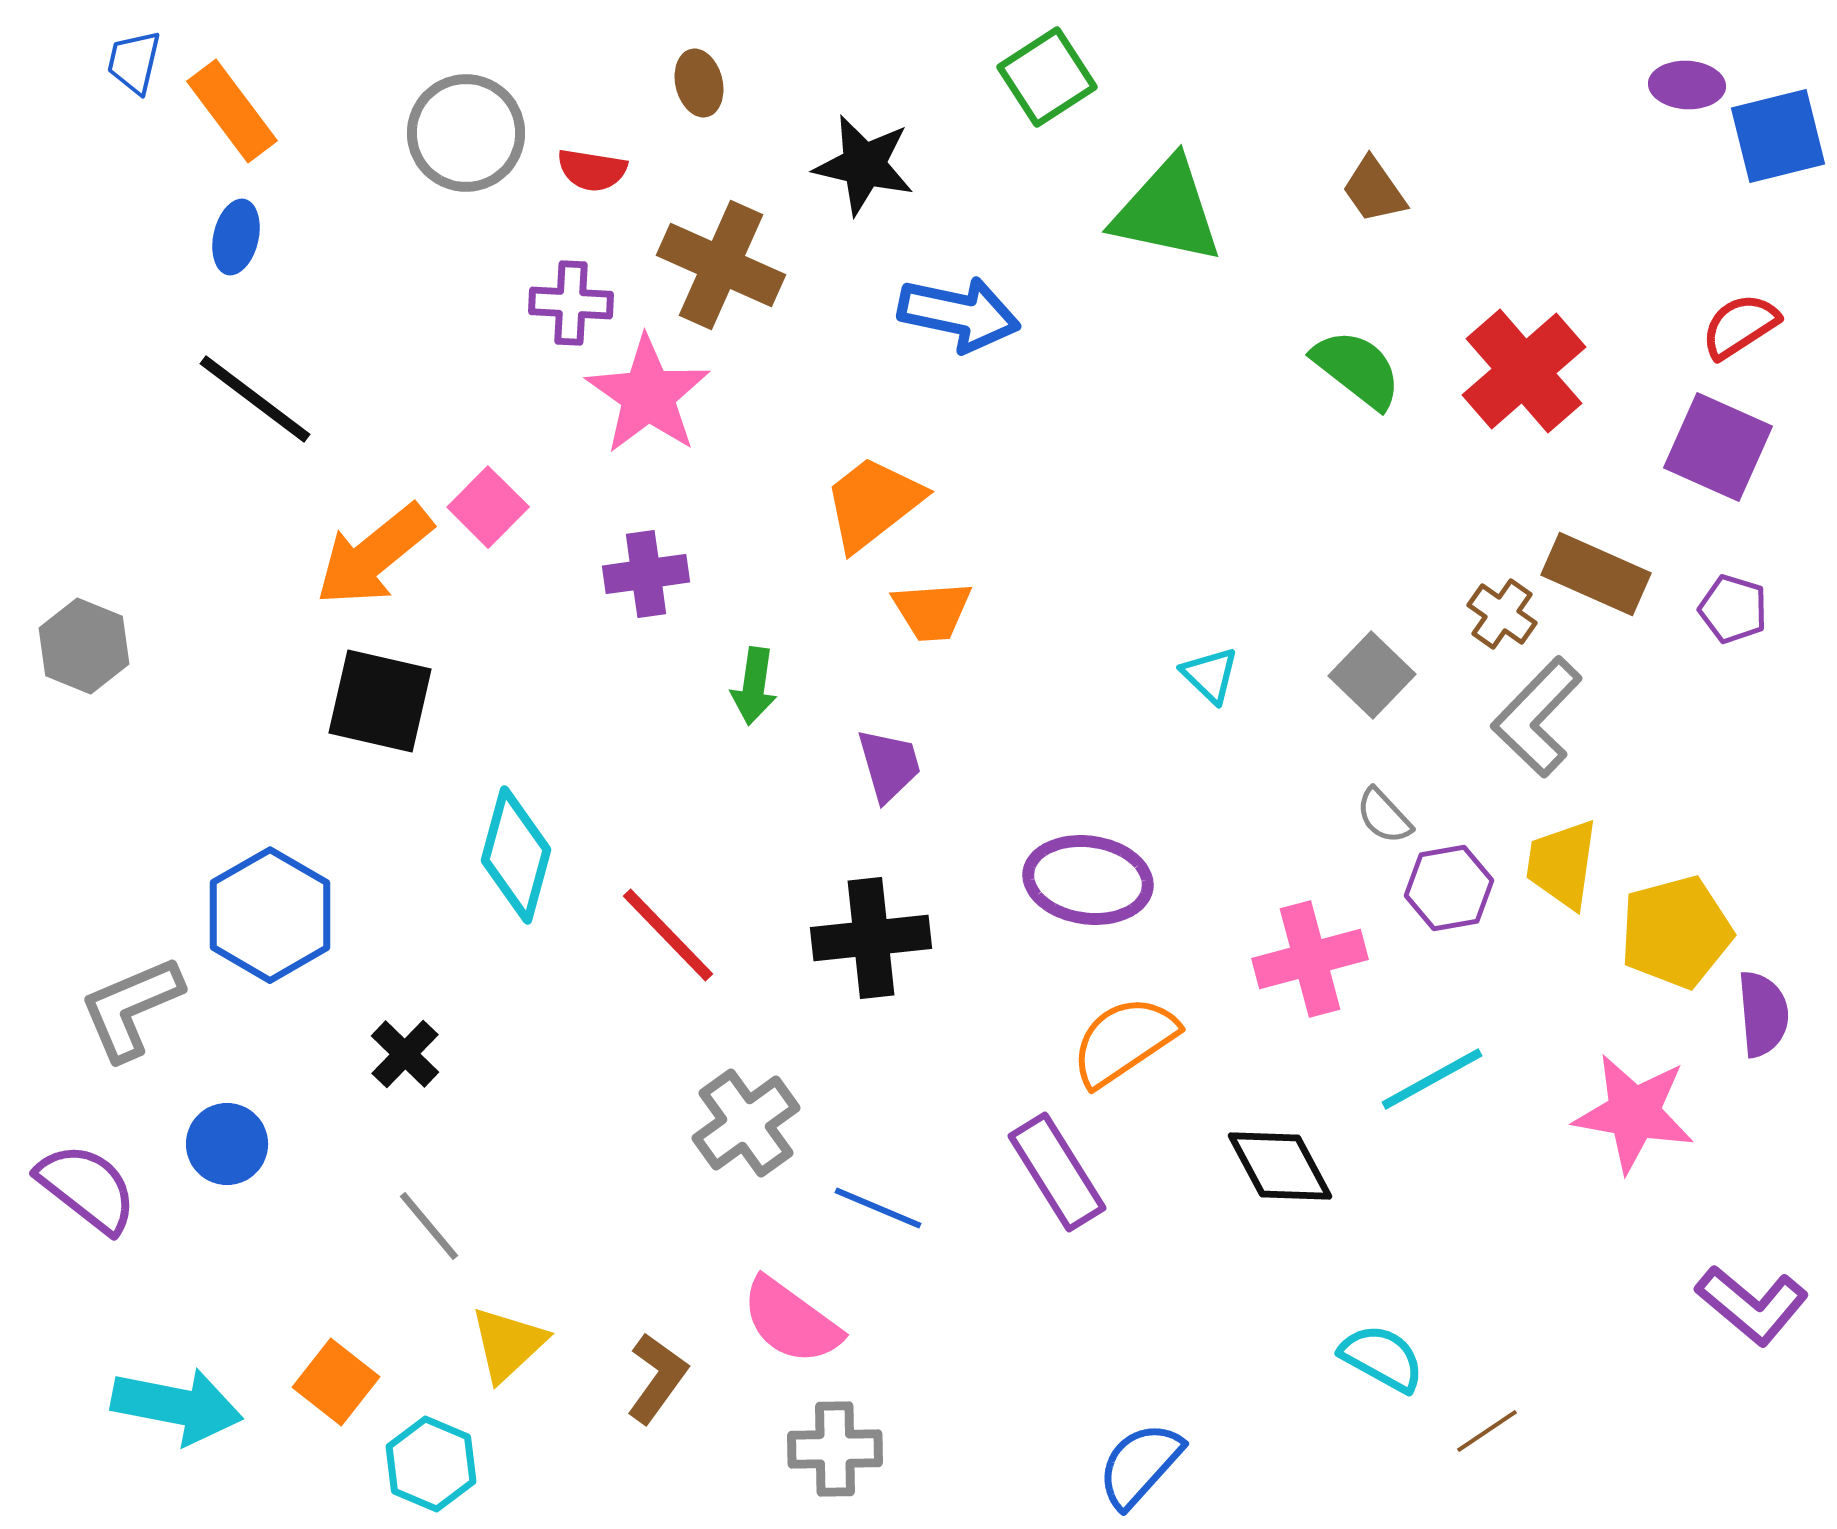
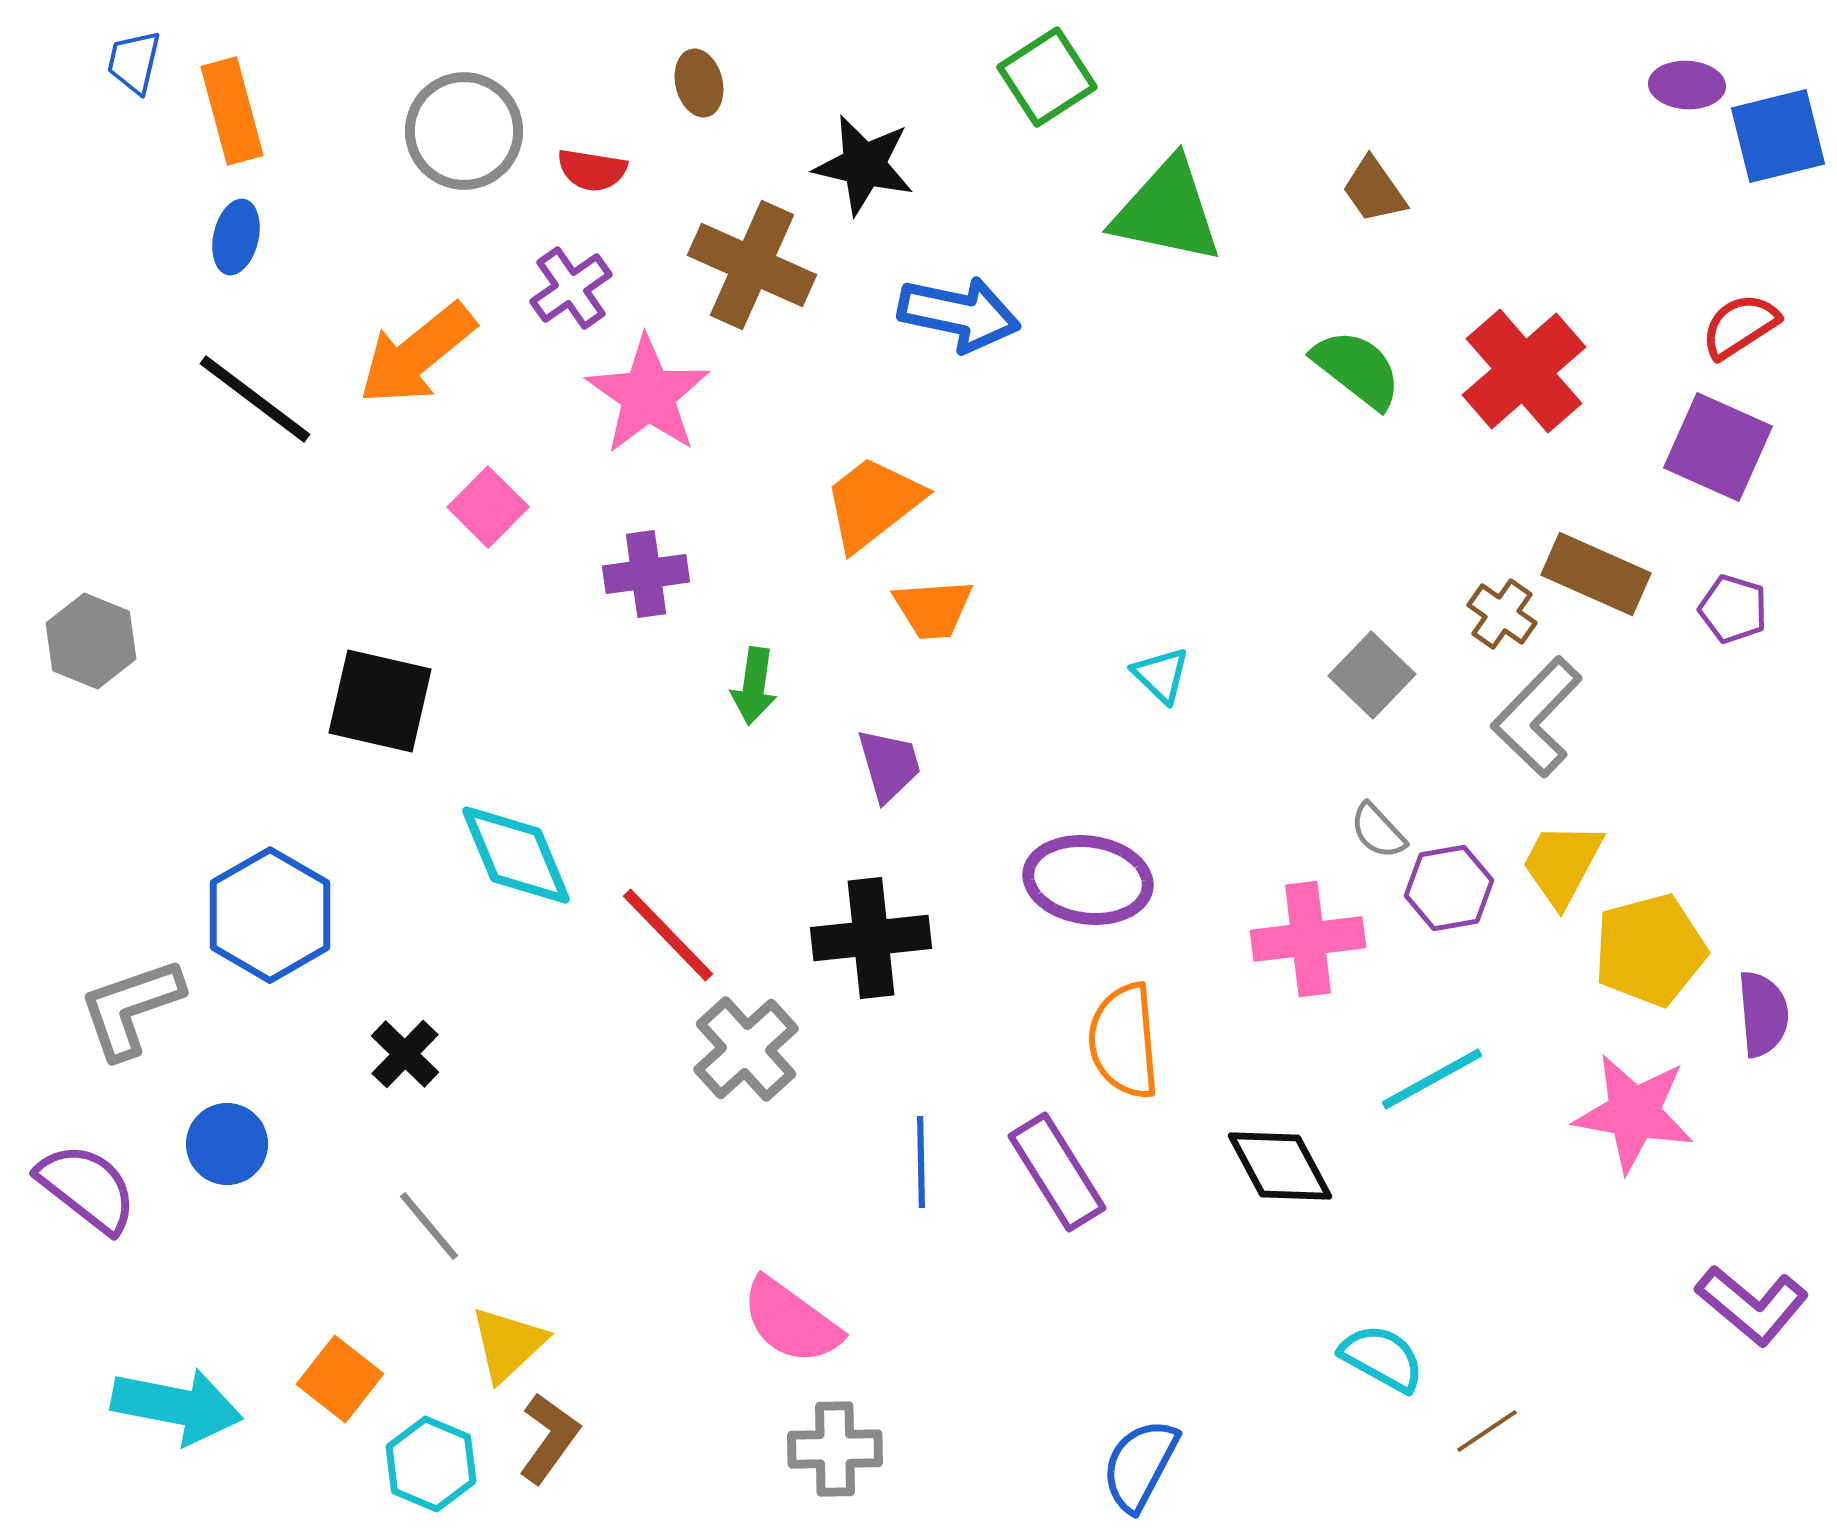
orange rectangle at (232, 111): rotated 22 degrees clockwise
gray circle at (466, 133): moved 2 px left, 2 px up
brown cross at (721, 265): moved 31 px right
purple cross at (571, 303): moved 15 px up; rotated 38 degrees counterclockwise
orange arrow at (374, 555): moved 43 px right, 201 px up
orange trapezoid at (932, 611): moved 1 px right, 2 px up
gray hexagon at (84, 646): moved 7 px right, 5 px up
cyan triangle at (1210, 675): moved 49 px left
gray semicircle at (1384, 816): moved 6 px left, 15 px down
cyan diamond at (516, 855): rotated 38 degrees counterclockwise
yellow trapezoid at (1562, 864): rotated 20 degrees clockwise
yellow pentagon at (1676, 932): moved 26 px left, 18 px down
pink cross at (1310, 959): moved 2 px left, 20 px up; rotated 8 degrees clockwise
gray L-shape at (131, 1008): rotated 4 degrees clockwise
orange semicircle at (1124, 1041): rotated 61 degrees counterclockwise
gray cross at (746, 1123): moved 74 px up; rotated 6 degrees counterclockwise
blue line at (878, 1208): moved 43 px right, 46 px up; rotated 66 degrees clockwise
brown L-shape at (657, 1378): moved 108 px left, 60 px down
orange square at (336, 1382): moved 4 px right, 3 px up
blue semicircle at (1140, 1465): rotated 14 degrees counterclockwise
